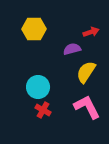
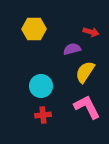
red arrow: rotated 35 degrees clockwise
yellow semicircle: moved 1 px left
cyan circle: moved 3 px right, 1 px up
red cross: moved 5 px down; rotated 35 degrees counterclockwise
